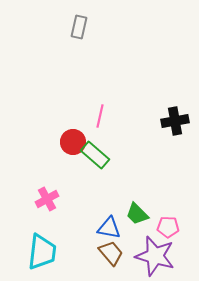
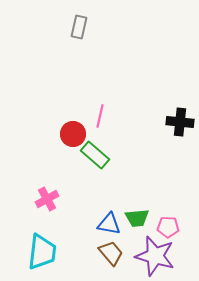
black cross: moved 5 px right, 1 px down; rotated 16 degrees clockwise
red circle: moved 8 px up
green trapezoid: moved 4 px down; rotated 50 degrees counterclockwise
blue triangle: moved 4 px up
